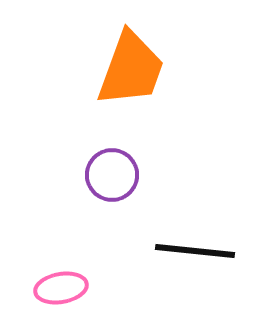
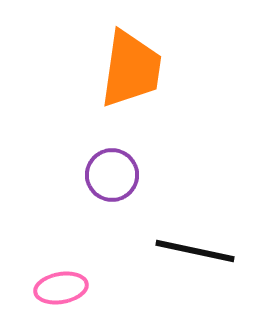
orange trapezoid: rotated 12 degrees counterclockwise
black line: rotated 6 degrees clockwise
